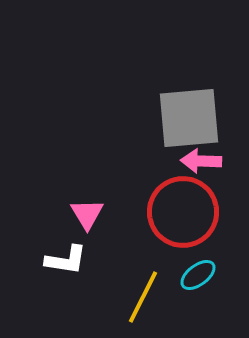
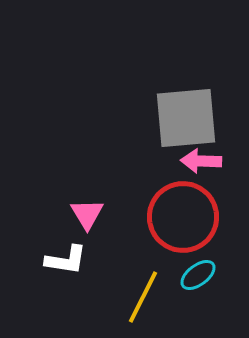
gray square: moved 3 px left
red circle: moved 5 px down
